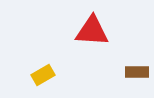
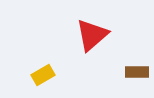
red triangle: moved 4 px down; rotated 45 degrees counterclockwise
